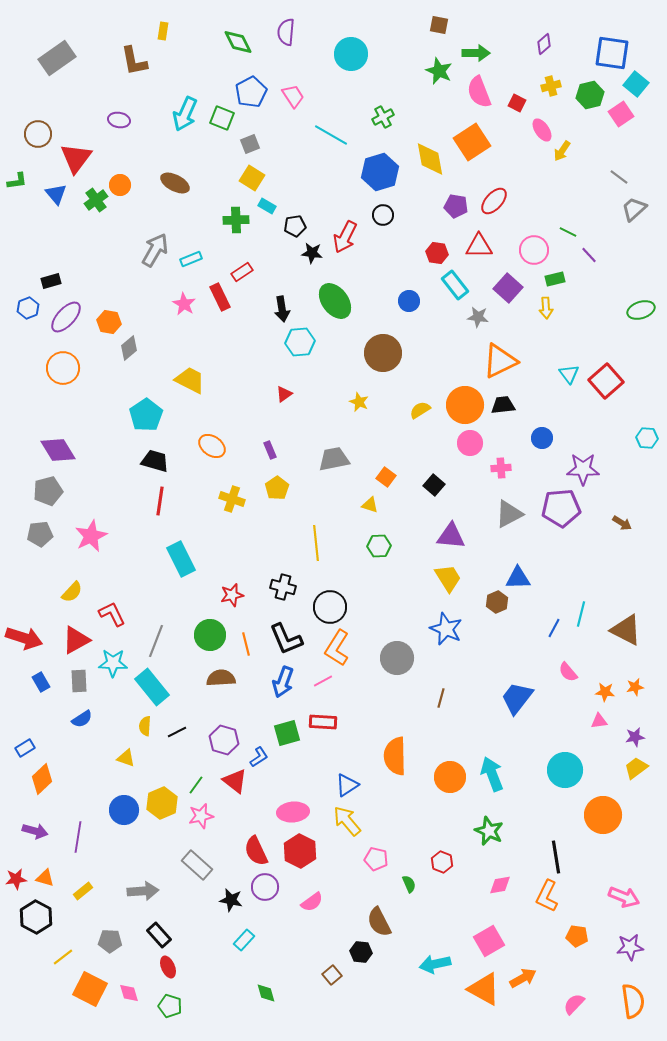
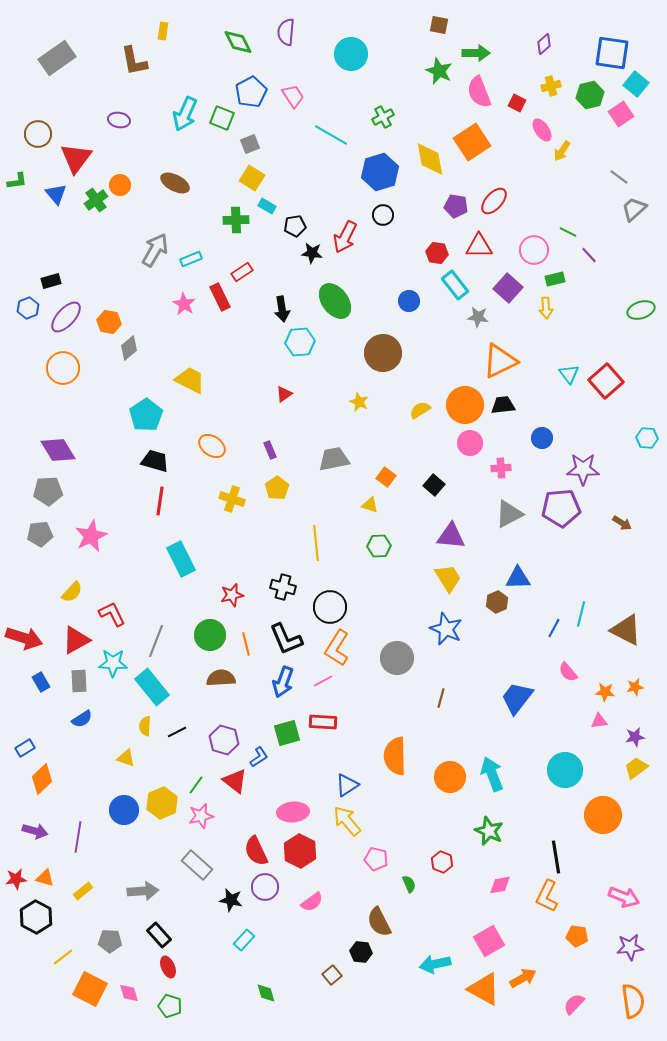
gray pentagon at (48, 491): rotated 12 degrees clockwise
